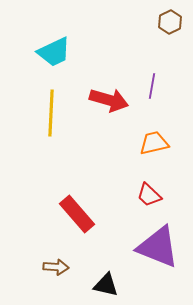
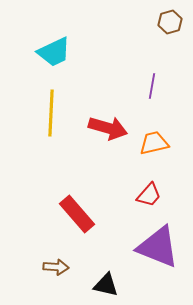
brown hexagon: rotated 10 degrees clockwise
red arrow: moved 1 px left, 28 px down
red trapezoid: rotated 92 degrees counterclockwise
